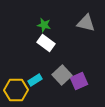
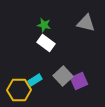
gray square: moved 1 px right, 1 px down
yellow hexagon: moved 3 px right
